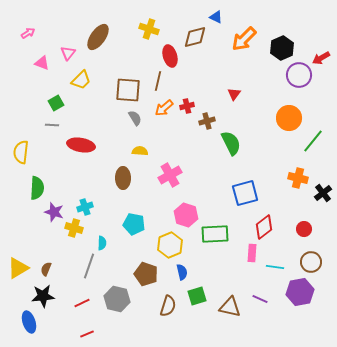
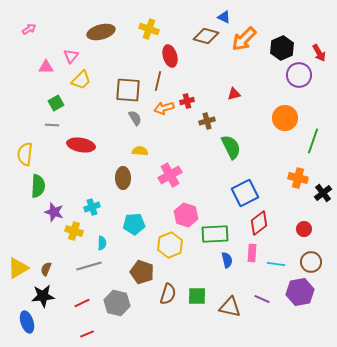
blue triangle at (216, 17): moved 8 px right
pink arrow at (28, 33): moved 1 px right, 4 px up
brown ellipse at (98, 37): moved 3 px right, 5 px up; rotated 40 degrees clockwise
brown diamond at (195, 37): moved 11 px right, 1 px up; rotated 30 degrees clockwise
pink triangle at (68, 53): moved 3 px right, 3 px down
red arrow at (321, 58): moved 2 px left, 5 px up; rotated 90 degrees counterclockwise
pink triangle at (42, 63): moved 4 px right, 4 px down; rotated 21 degrees counterclockwise
red triangle at (234, 94): rotated 40 degrees clockwise
red cross at (187, 106): moved 5 px up
orange arrow at (164, 108): rotated 24 degrees clockwise
orange circle at (289, 118): moved 4 px left
green line at (313, 141): rotated 20 degrees counterclockwise
green semicircle at (231, 143): moved 4 px down
yellow semicircle at (21, 152): moved 4 px right, 2 px down
green semicircle at (37, 188): moved 1 px right, 2 px up
blue square at (245, 193): rotated 12 degrees counterclockwise
cyan cross at (85, 207): moved 7 px right
cyan pentagon at (134, 224): rotated 15 degrees counterclockwise
red diamond at (264, 227): moved 5 px left, 4 px up
yellow cross at (74, 228): moved 3 px down
gray line at (89, 266): rotated 55 degrees clockwise
cyan line at (275, 267): moved 1 px right, 3 px up
blue semicircle at (182, 272): moved 45 px right, 12 px up
brown pentagon at (146, 274): moved 4 px left, 2 px up
green square at (197, 296): rotated 18 degrees clockwise
gray hexagon at (117, 299): moved 4 px down
purple line at (260, 299): moved 2 px right
brown semicircle at (168, 306): moved 12 px up
blue ellipse at (29, 322): moved 2 px left
